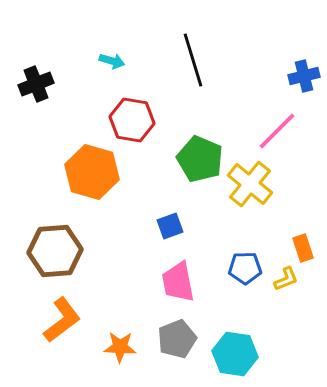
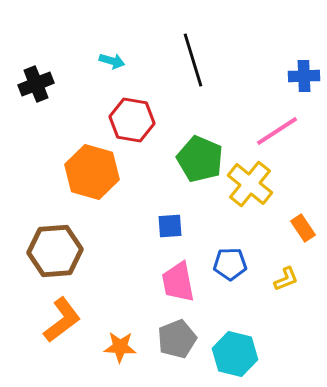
blue cross: rotated 12 degrees clockwise
pink line: rotated 12 degrees clockwise
blue square: rotated 16 degrees clockwise
orange rectangle: moved 20 px up; rotated 16 degrees counterclockwise
blue pentagon: moved 15 px left, 4 px up
cyan hexagon: rotated 6 degrees clockwise
